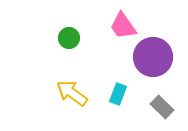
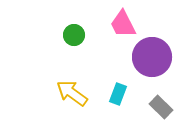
pink trapezoid: moved 2 px up; rotated 8 degrees clockwise
green circle: moved 5 px right, 3 px up
purple circle: moved 1 px left
gray rectangle: moved 1 px left
